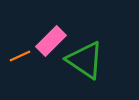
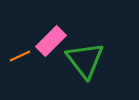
green triangle: rotated 18 degrees clockwise
